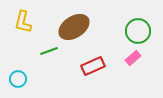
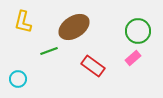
red rectangle: rotated 60 degrees clockwise
